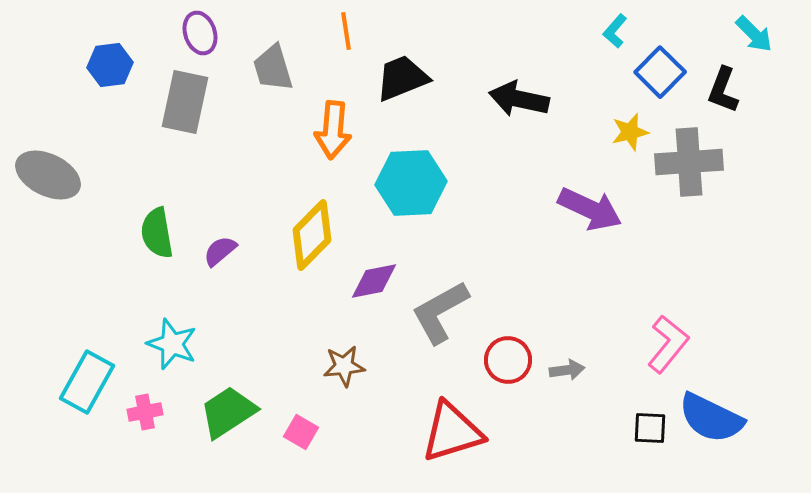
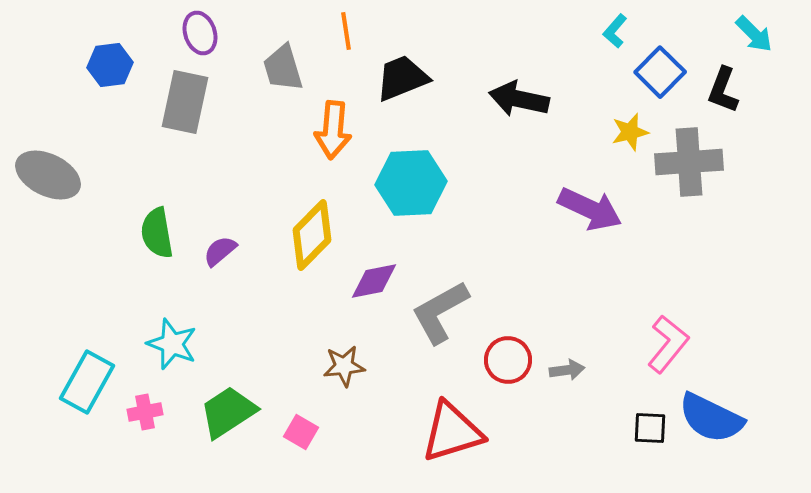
gray trapezoid: moved 10 px right
